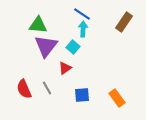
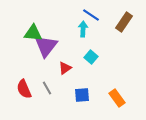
blue line: moved 9 px right, 1 px down
green triangle: moved 5 px left, 8 px down
cyan square: moved 18 px right, 10 px down
